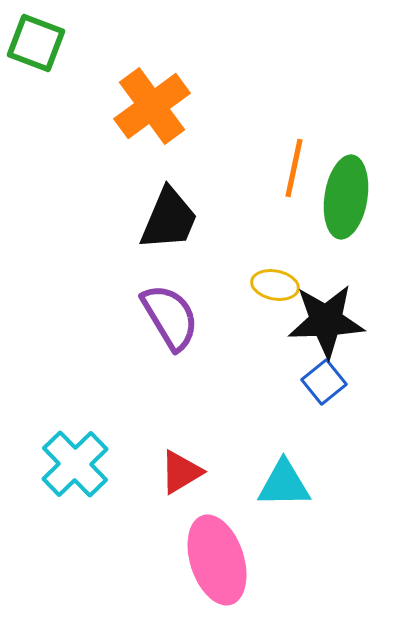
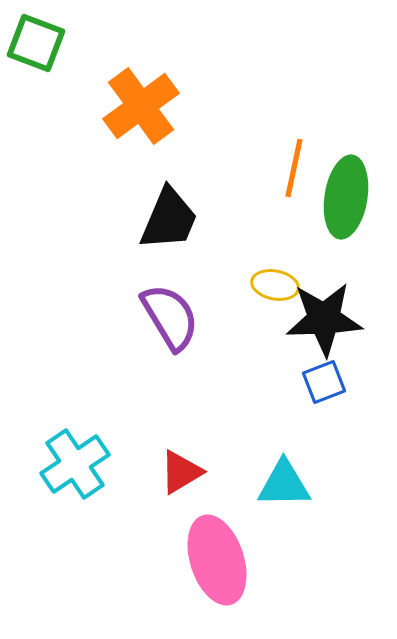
orange cross: moved 11 px left
black star: moved 2 px left, 2 px up
blue square: rotated 18 degrees clockwise
cyan cross: rotated 10 degrees clockwise
